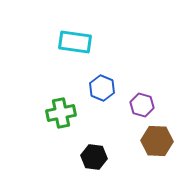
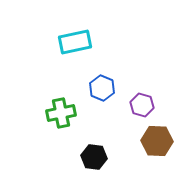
cyan rectangle: rotated 20 degrees counterclockwise
